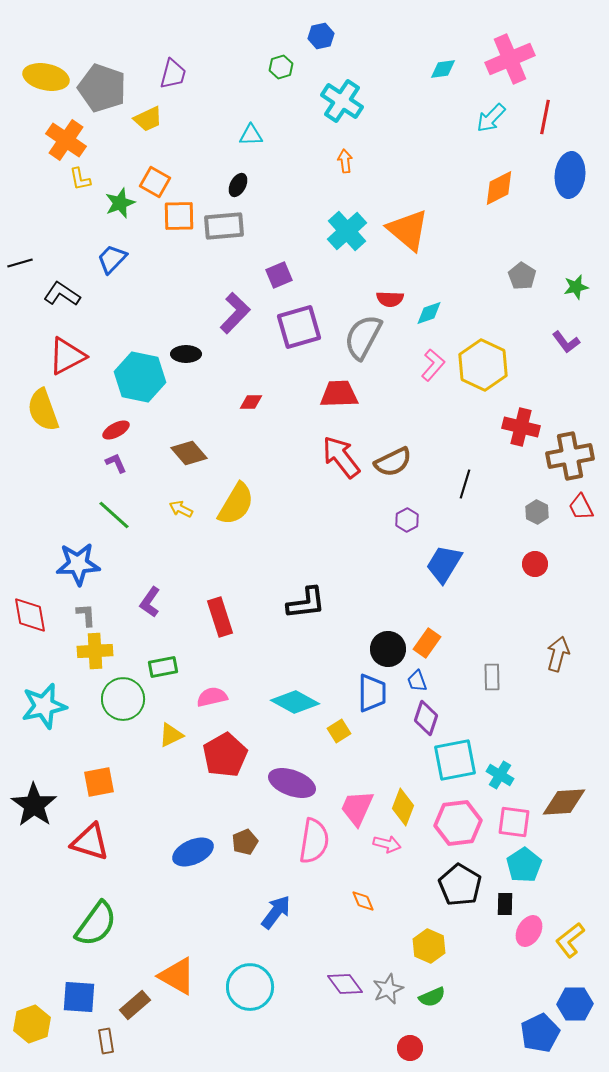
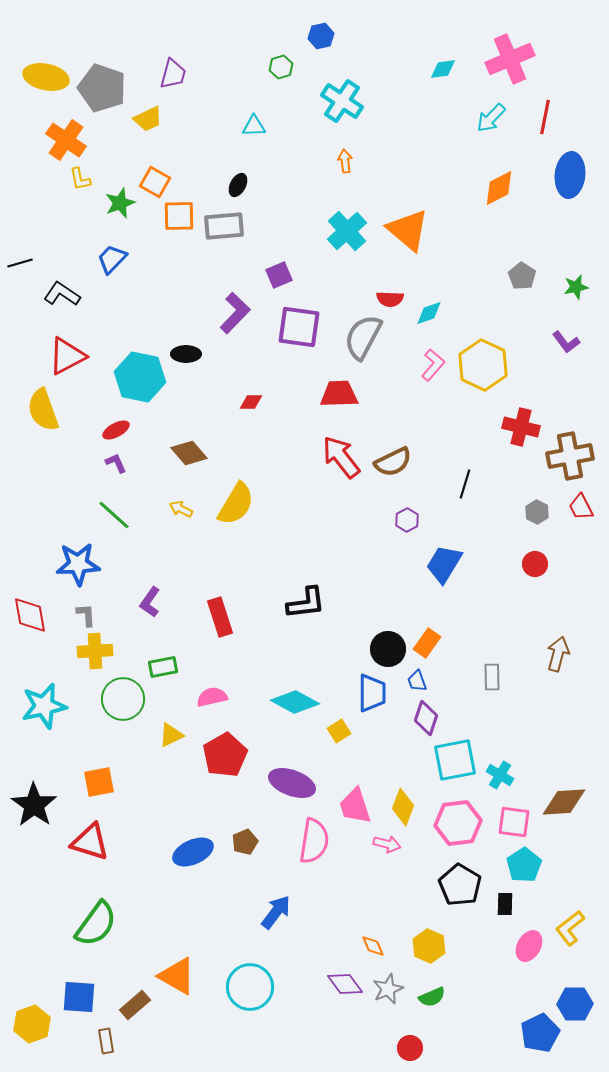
cyan triangle at (251, 135): moved 3 px right, 9 px up
purple square at (299, 327): rotated 24 degrees clockwise
pink trapezoid at (357, 808): moved 2 px left, 2 px up; rotated 42 degrees counterclockwise
orange diamond at (363, 901): moved 10 px right, 45 px down
pink ellipse at (529, 931): moved 15 px down
yellow L-shape at (570, 940): moved 12 px up
